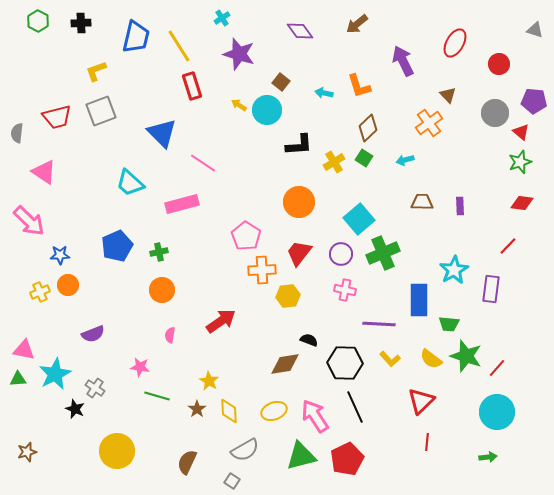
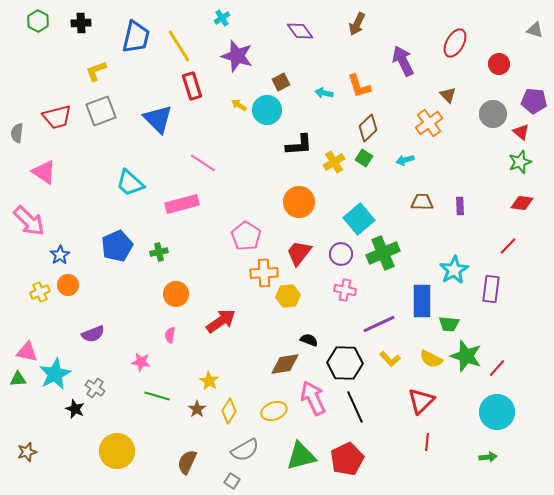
brown arrow at (357, 24): rotated 25 degrees counterclockwise
purple star at (239, 54): moved 2 px left, 2 px down
brown square at (281, 82): rotated 24 degrees clockwise
gray circle at (495, 113): moved 2 px left, 1 px down
blue triangle at (162, 133): moved 4 px left, 14 px up
blue star at (60, 255): rotated 30 degrees counterclockwise
orange cross at (262, 270): moved 2 px right, 3 px down
orange circle at (162, 290): moved 14 px right, 4 px down
blue rectangle at (419, 300): moved 3 px right, 1 px down
purple line at (379, 324): rotated 28 degrees counterclockwise
pink triangle at (24, 350): moved 3 px right, 2 px down
yellow semicircle at (431, 359): rotated 10 degrees counterclockwise
pink star at (140, 367): moved 1 px right, 5 px up
yellow diamond at (229, 411): rotated 35 degrees clockwise
pink arrow at (315, 416): moved 2 px left, 18 px up; rotated 8 degrees clockwise
